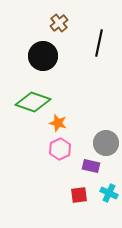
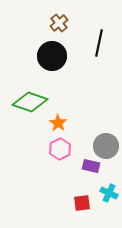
black circle: moved 9 px right
green diamond: moved 3 px left
orange star: rotated 18 degrees clockwise
gray circle: moved 3 px down
red square: moved 3 px right, 8 px down
